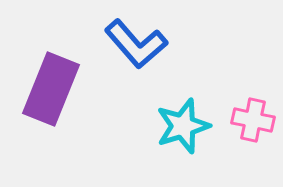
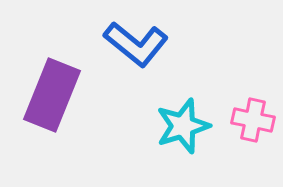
blue L-shape: rotated 10 degrees counterclockwise
purple rectangle: moved 1 px right, 6 px down
